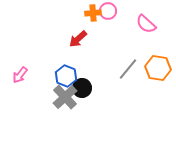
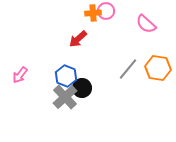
pink circle: moved 2 px left
